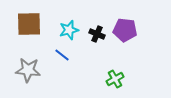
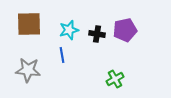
purple pentagon: rotated 20 degrees counterclockwise
black cross: rotated 14 degrees counterclockwise
blue line: rotated 42 degrees clockwise
